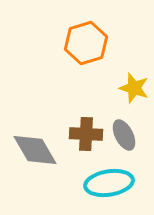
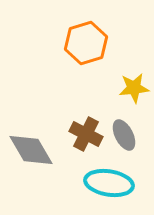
yellow star: rotated 24 degrees counterclockwise
brown cross: rotated 24 degrees clockwise
gray diamond: moved 4 px left
cyan ellipse: rotated 18 degrees clockwise
